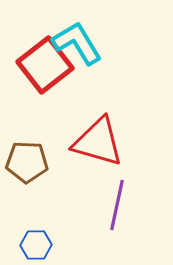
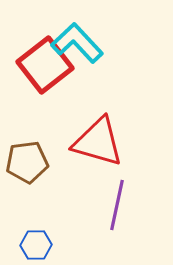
cyan L-shape: rotated 12 degrees counterclockwise
brown pentagon: rotated 9 degrees counterclockwise
